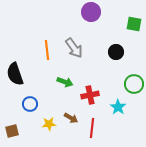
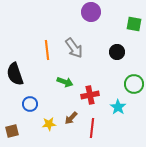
black circle: moved 1 px right
brown arrow: rotated 104 degrees clockwise
